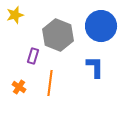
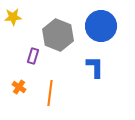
yellow star: moved 2 px left, 2 px down; rotated 12 degrees clockwise
orange line: moved 10 px down
